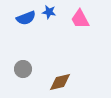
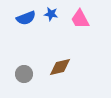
blue star: moved 2 px right, 2 px down
gray circle: moved 1 px right, 5 px down
brown diamond: moved 15 px up
